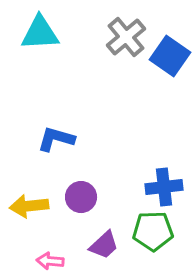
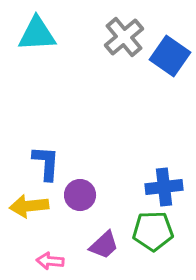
cyan triangle: moved 3 px left, 1 px down
gray cross: moved 2 px left
blue L-shape: moved 10 px left, 24 px down; rotated 78 degrees clockwise
purple circle: moved 1 px left, 2 px up
